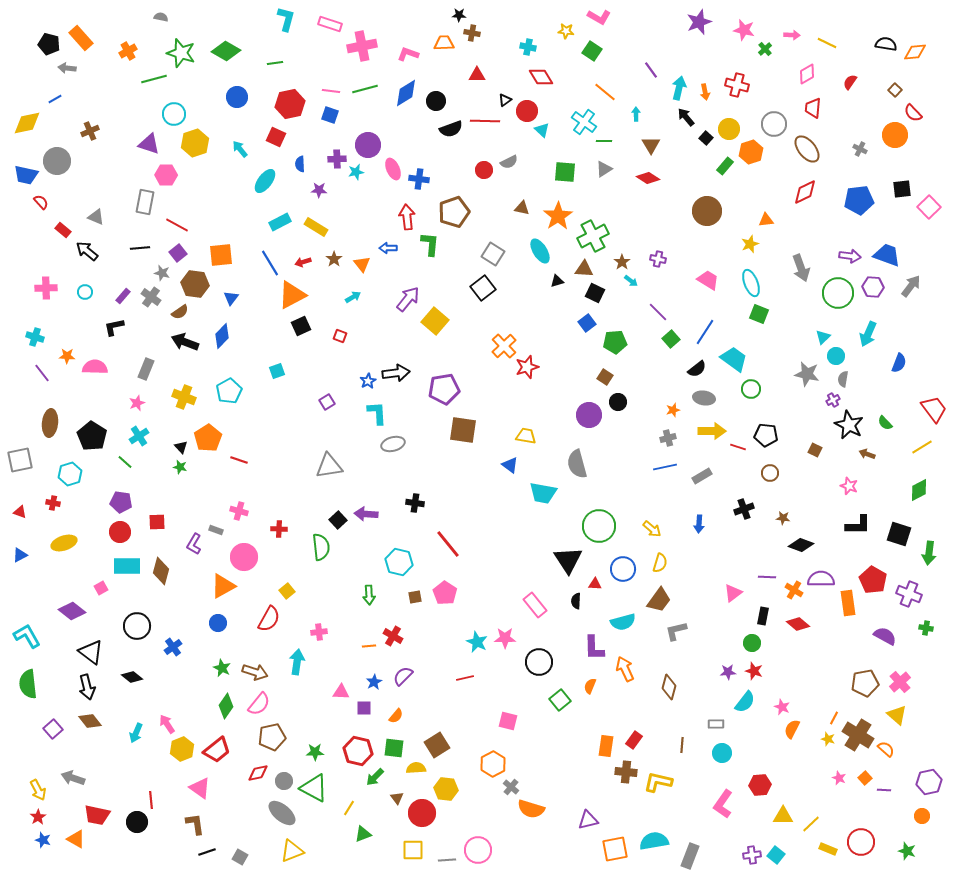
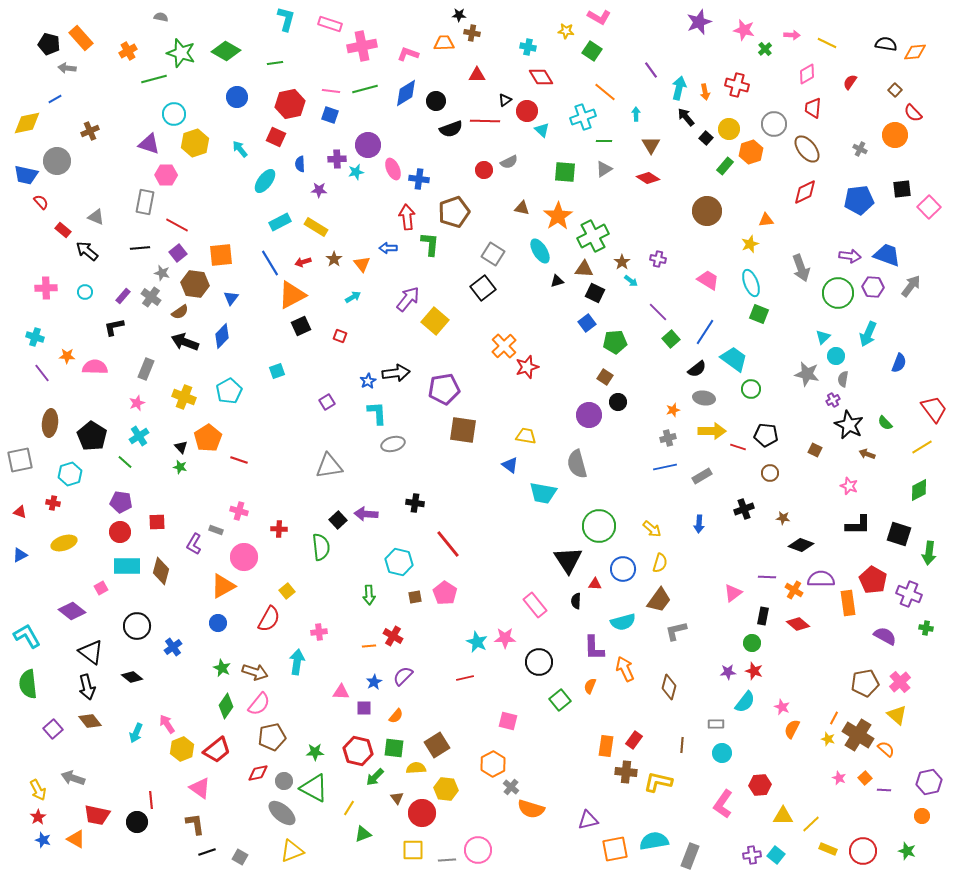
cyan cross at (584, 122): moved 1 px left, 5 px up; rotated 35 degrees clockwise
red circle at (861, 842): moved 2 px right, 9 px down
